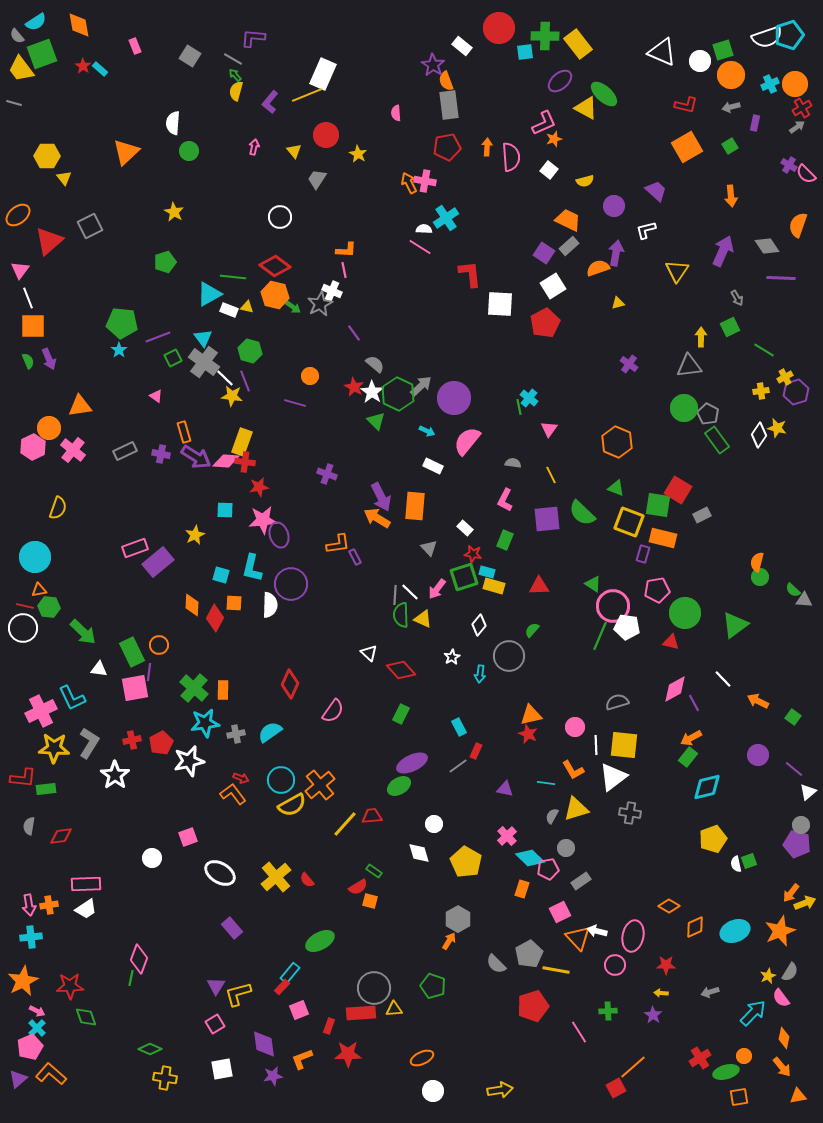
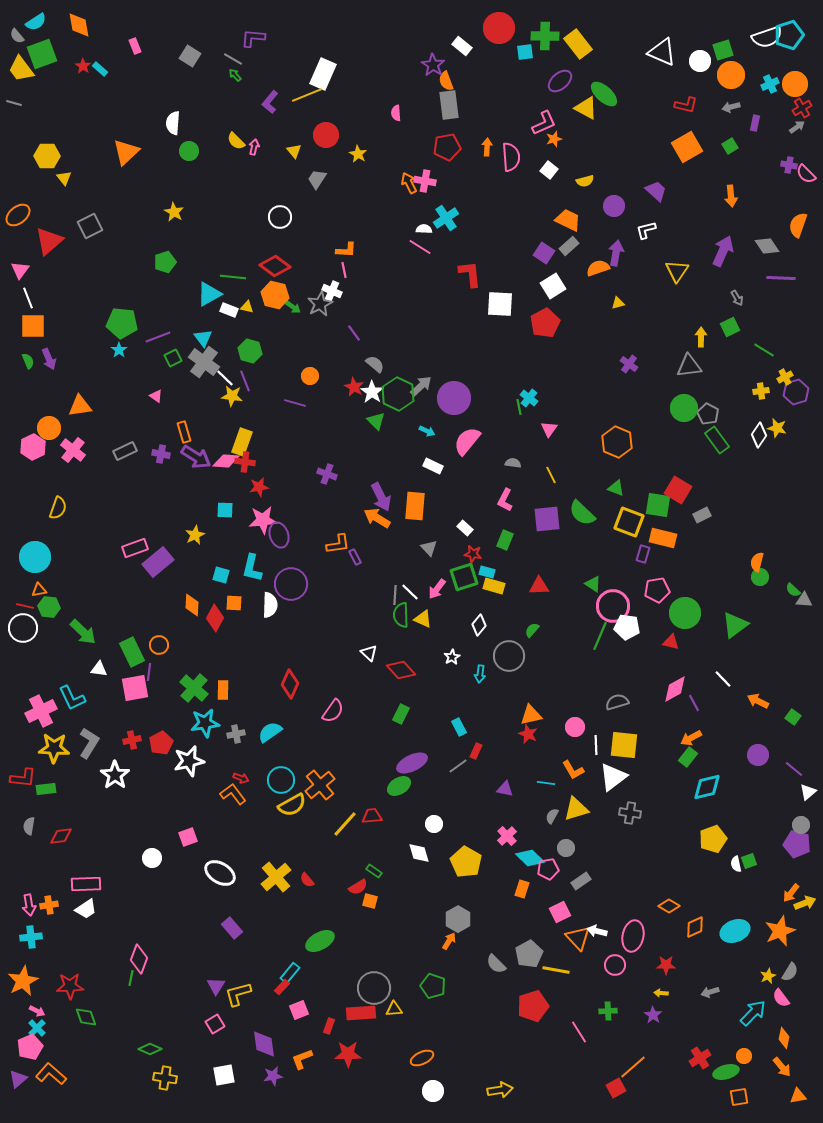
yellow semicircle at (236, 91): moved 50 px down; rotated 60 degrees counterclockwise
purple cross at (789, 165): rotated 21 degrees counterclockwise
white square at (222, 1069): moved 2 px right, 6 px down
